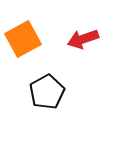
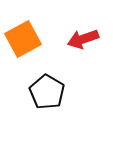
black pentagon: rotated 12 degrees counterclockwise
